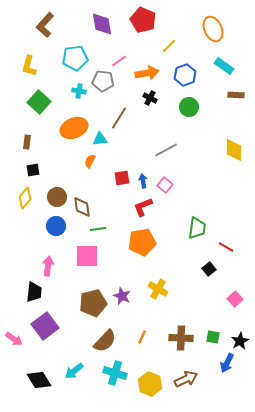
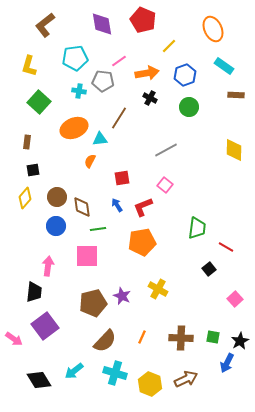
brown L-shape at (45, 25): rotated 10 degrees clockwise
blue arrow at (143, 181): moved 26 px left, 24 px down; rotated 24 degrees counterclockwise
